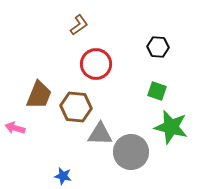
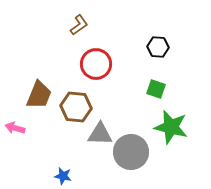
green square: moved 1 px left, 2 px up
